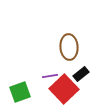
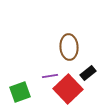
black rectangle: moved 7 px right, 1 px up
red square: moved 4 px right
